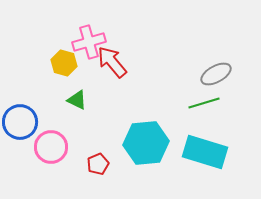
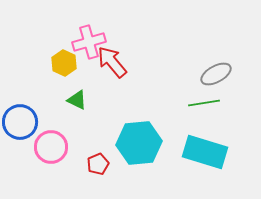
yellow hexagon: rotated 10 degrees clockwise
green line: rotated 8 degrees clockwise
cyan hexagon: moved 7 px left
